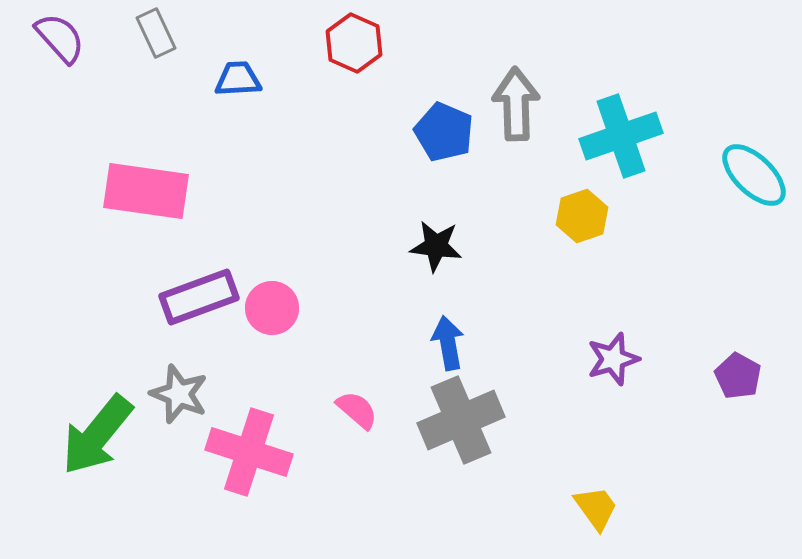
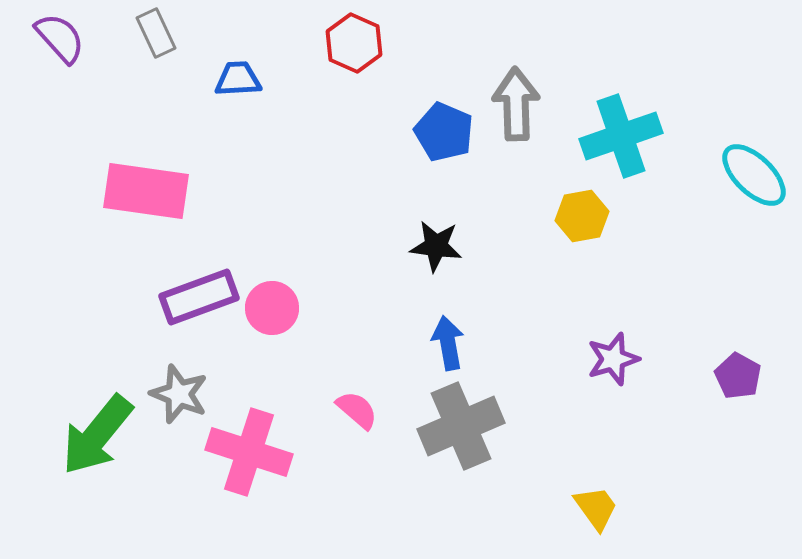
yellow hexagon: rotated 9 degrees clockwise
gray cross: moved 6 px down
